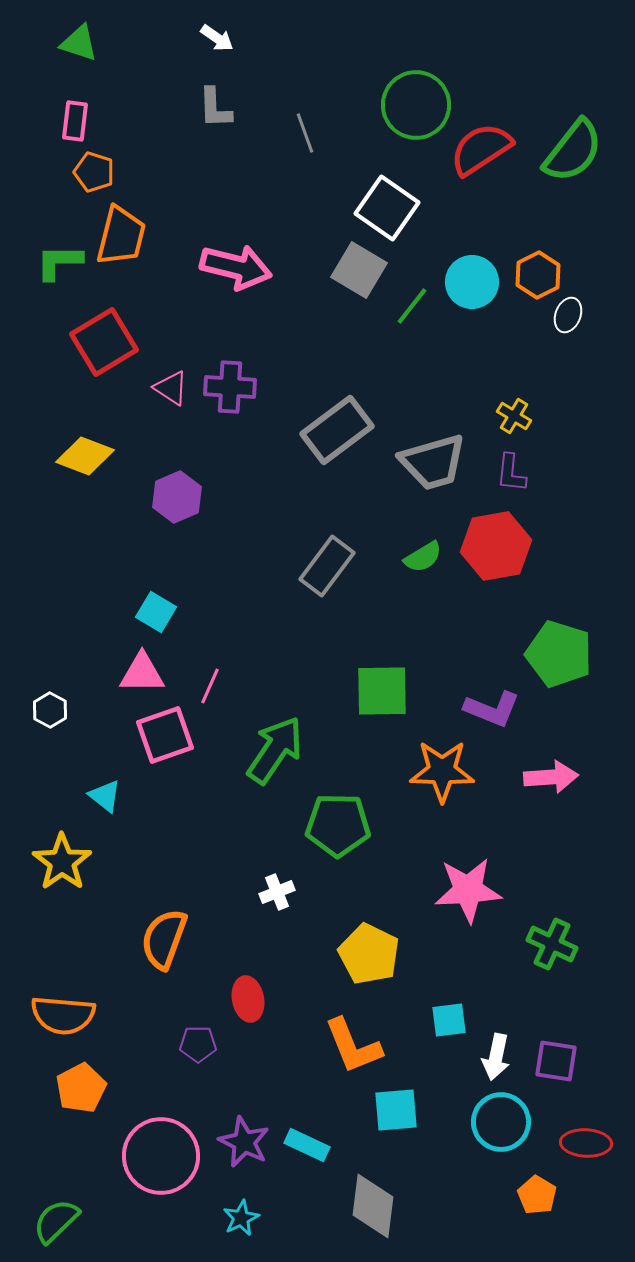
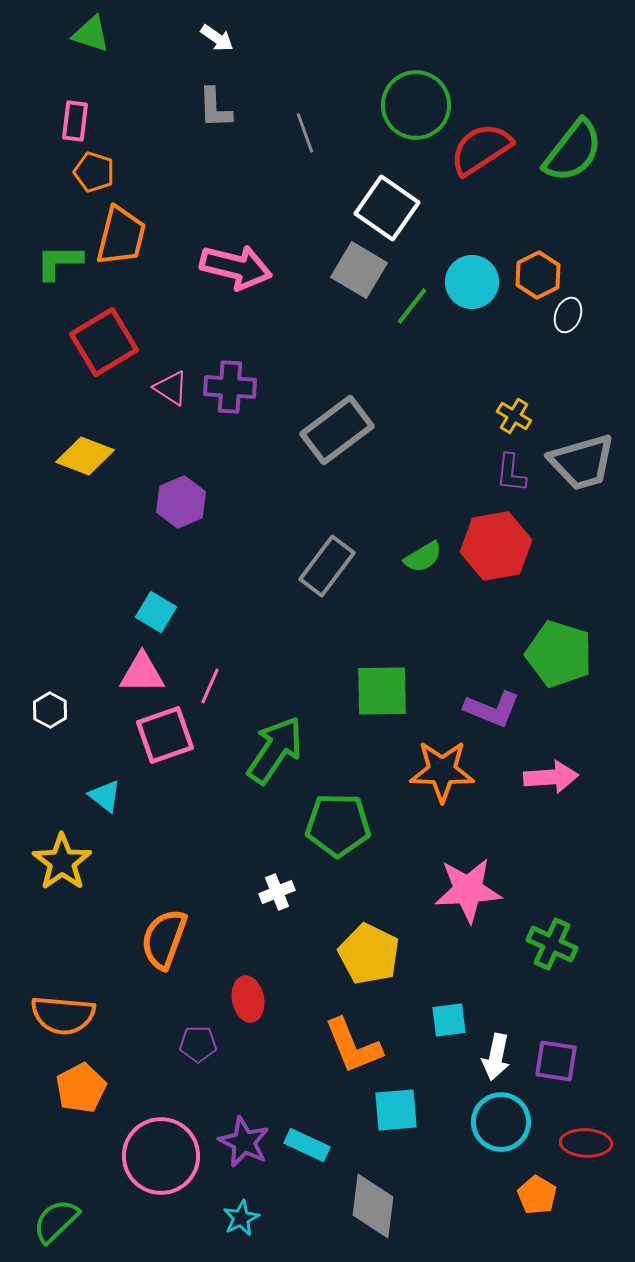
green triangle at (79, 43): moved 12 px right, 9 px up
gray trapezoid at (433, 462): moved 149 px right
purple hexagon at (177, 497): moved 4 px right, 5 px down
